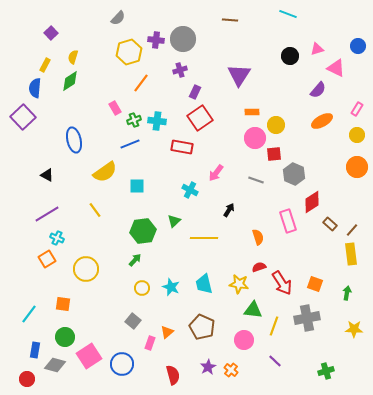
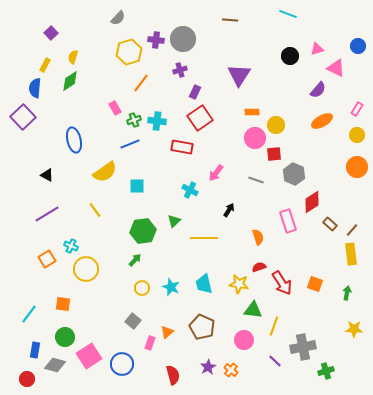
cyan cross at (57, 238): moved 14 px right, 8 px down
gray cross at (307, 318): moved 4 px left, 29 px down
